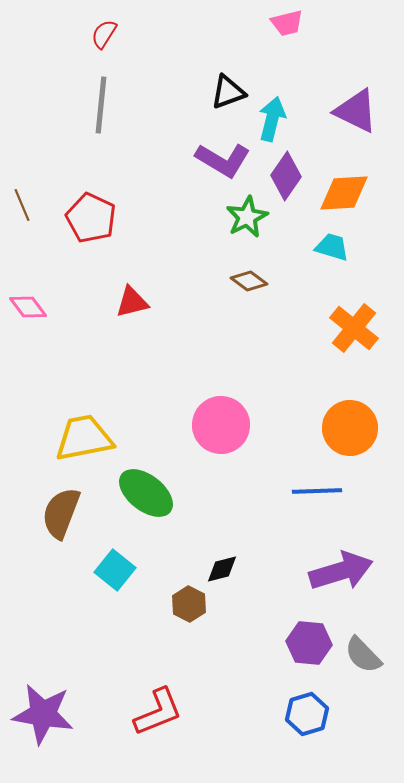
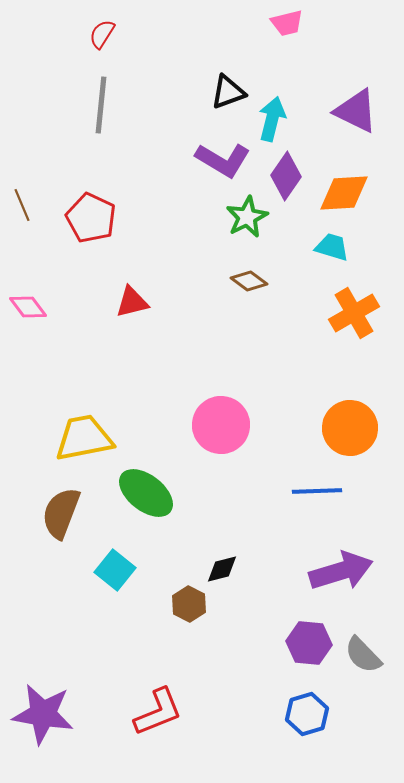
red semicircle: moved 2 px left
orange cross: moved 15 px up; rotated 21 degrees clockwise
